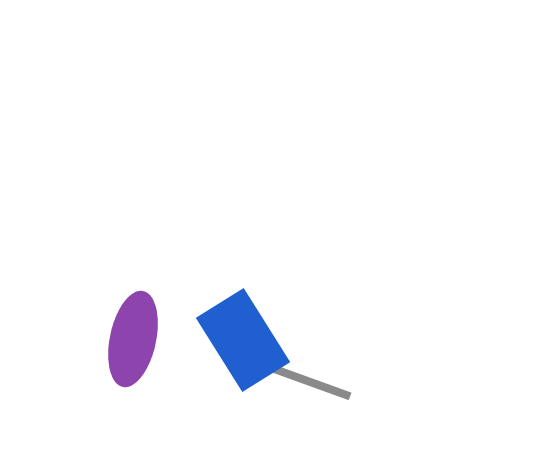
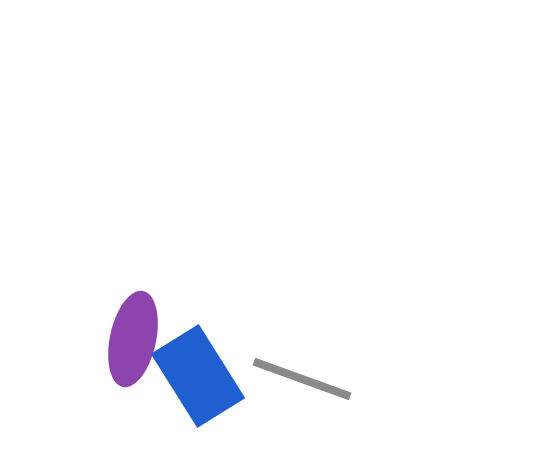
blue rectangle: moved 45 px left, 36 px down
